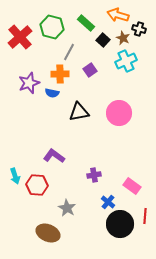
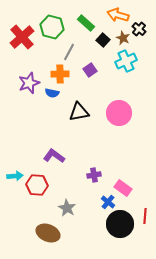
black cross: rotated 24 degrees clockwise
red cross: moved 2 px right
cyan arrow: rotated 77 degrees counterclockwise
pink rectangle: moved 9 px left, 2 px down
